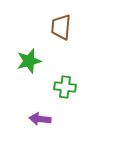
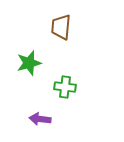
green star: moved 2 px down
